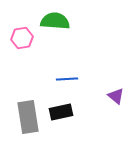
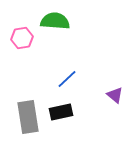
blue line: rotated 40 degrees counterclockwise
purple triangle: moved 1 px left, 1 px up
